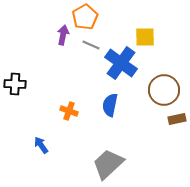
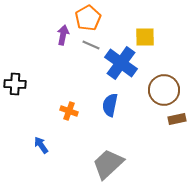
orange pentagon: moved 3 px right, 1 px down
